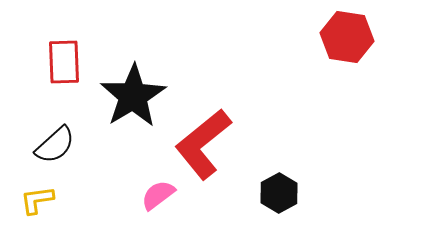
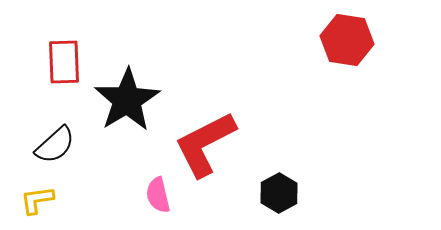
red hexagon: moved 3 px down
black star: moved 6 px left, 4 px down
red L-shape: moved 2 px right; rotated 12 degrees clockwise
pink semicircle: rotated 66 degrees counterclockwise
